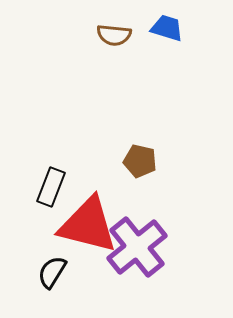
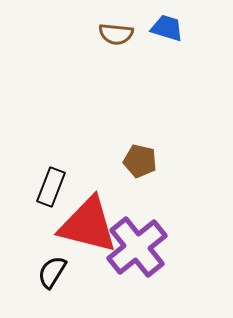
brown semicircle: moved 2 px right, 1 px up
